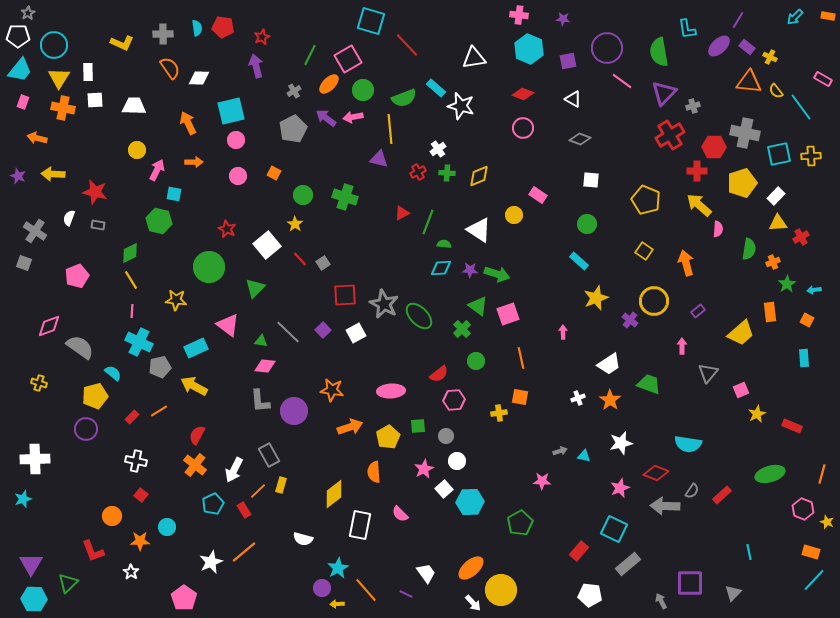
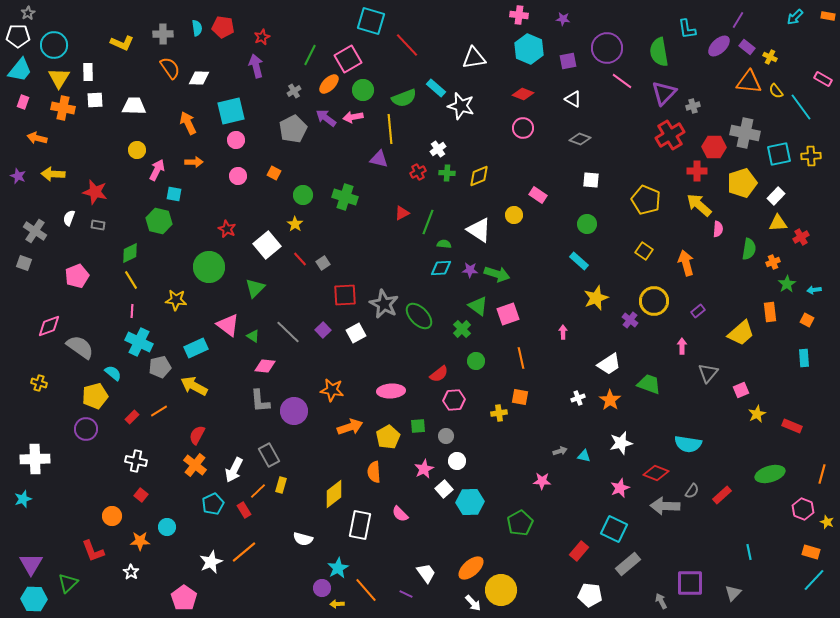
green triangle at (261, 341): moved 8 px left, 5 px up; rotated 24 degrees clockwise
